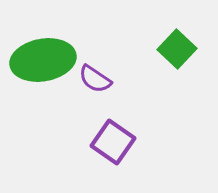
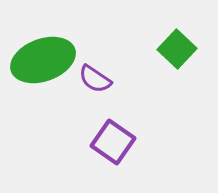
green ellipse: rotated 10 degrees counterclockwise
